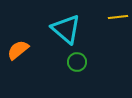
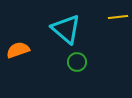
orange semicircle: rotated 20 degrees clockwise
